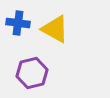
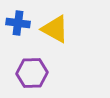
purple hexagon: rotated 12 degrees clockwise
